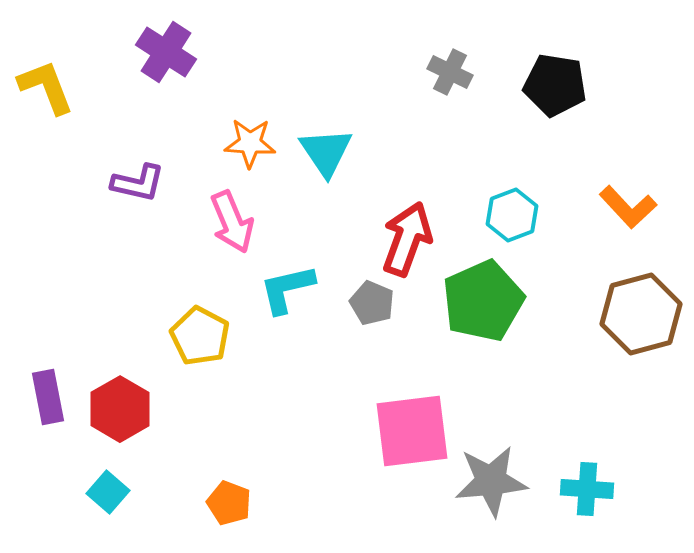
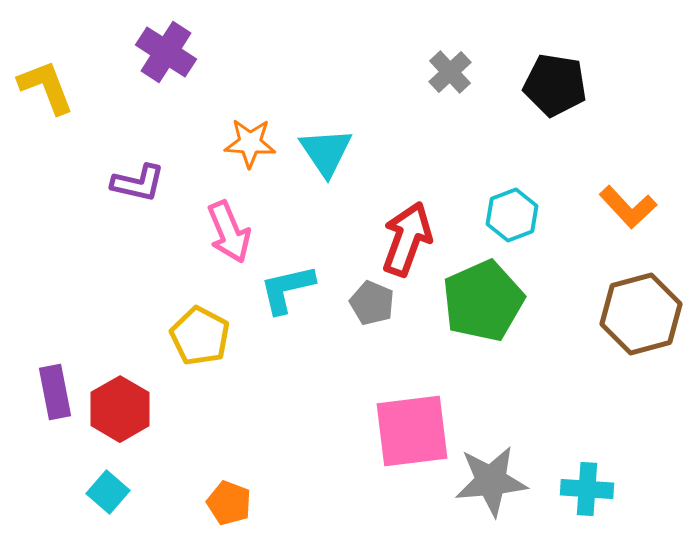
gray cross: rotated 21 degrees clockwise
pink arrow: moved 3 px left, 10 px down
purple rectangle: moved 7 px right, 5 px up
